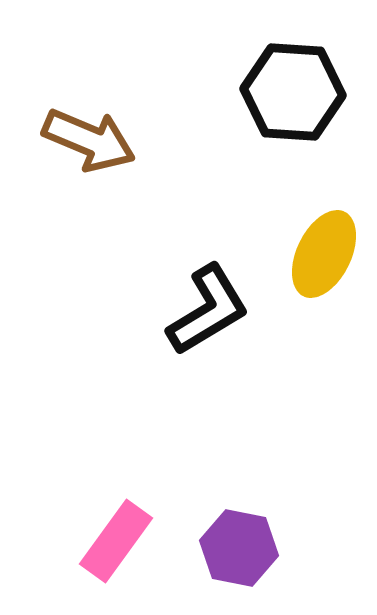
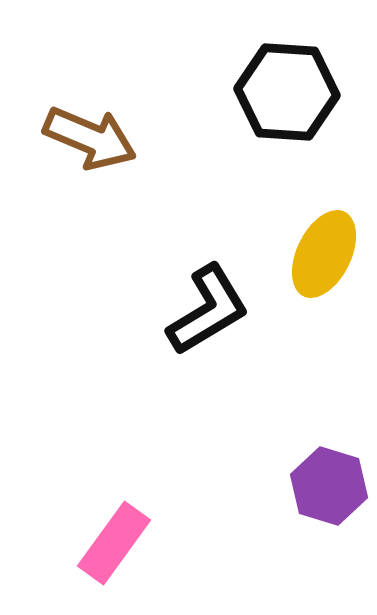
black hexagon: moved 6 px left
brown arrow: moved 1 px right, 2 px up
pink rectangle: moved 2 px left, 2 px down
purple hexagon: moved 90 px right, 62 px up; rotated 6 degrees clockwise
